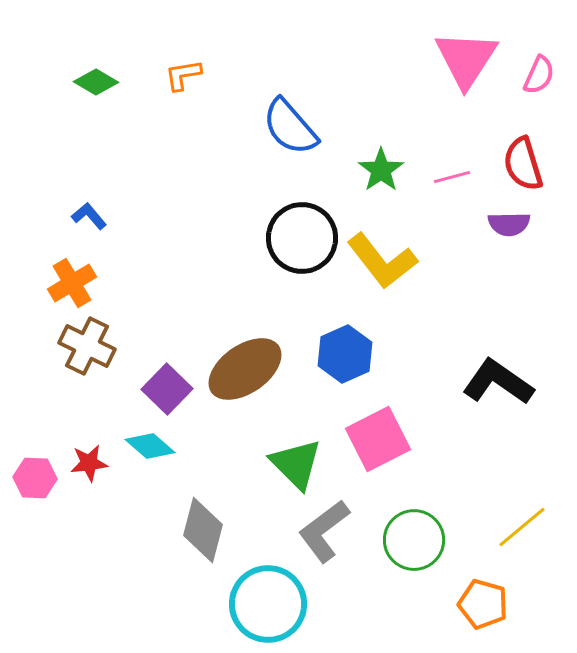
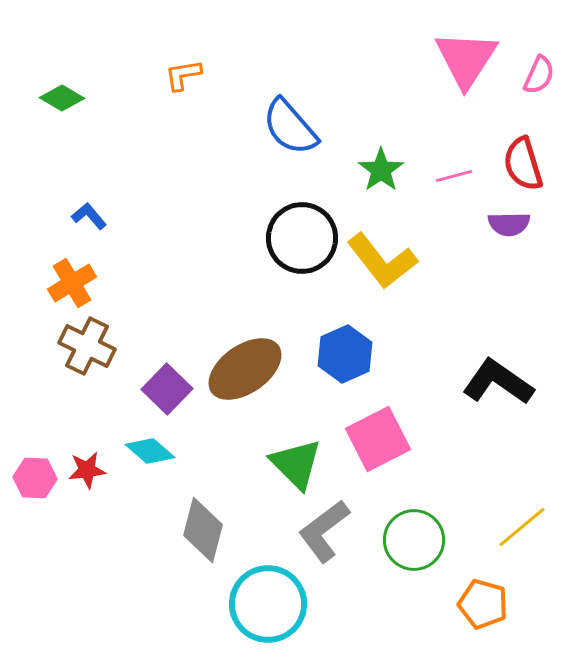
green diamond: moved 34 px left, 16 px down
pink line: moved 2 px right, 1 px up
cyan diamond: moved 5 px down
red star: moved 2 px left, 7 px down
